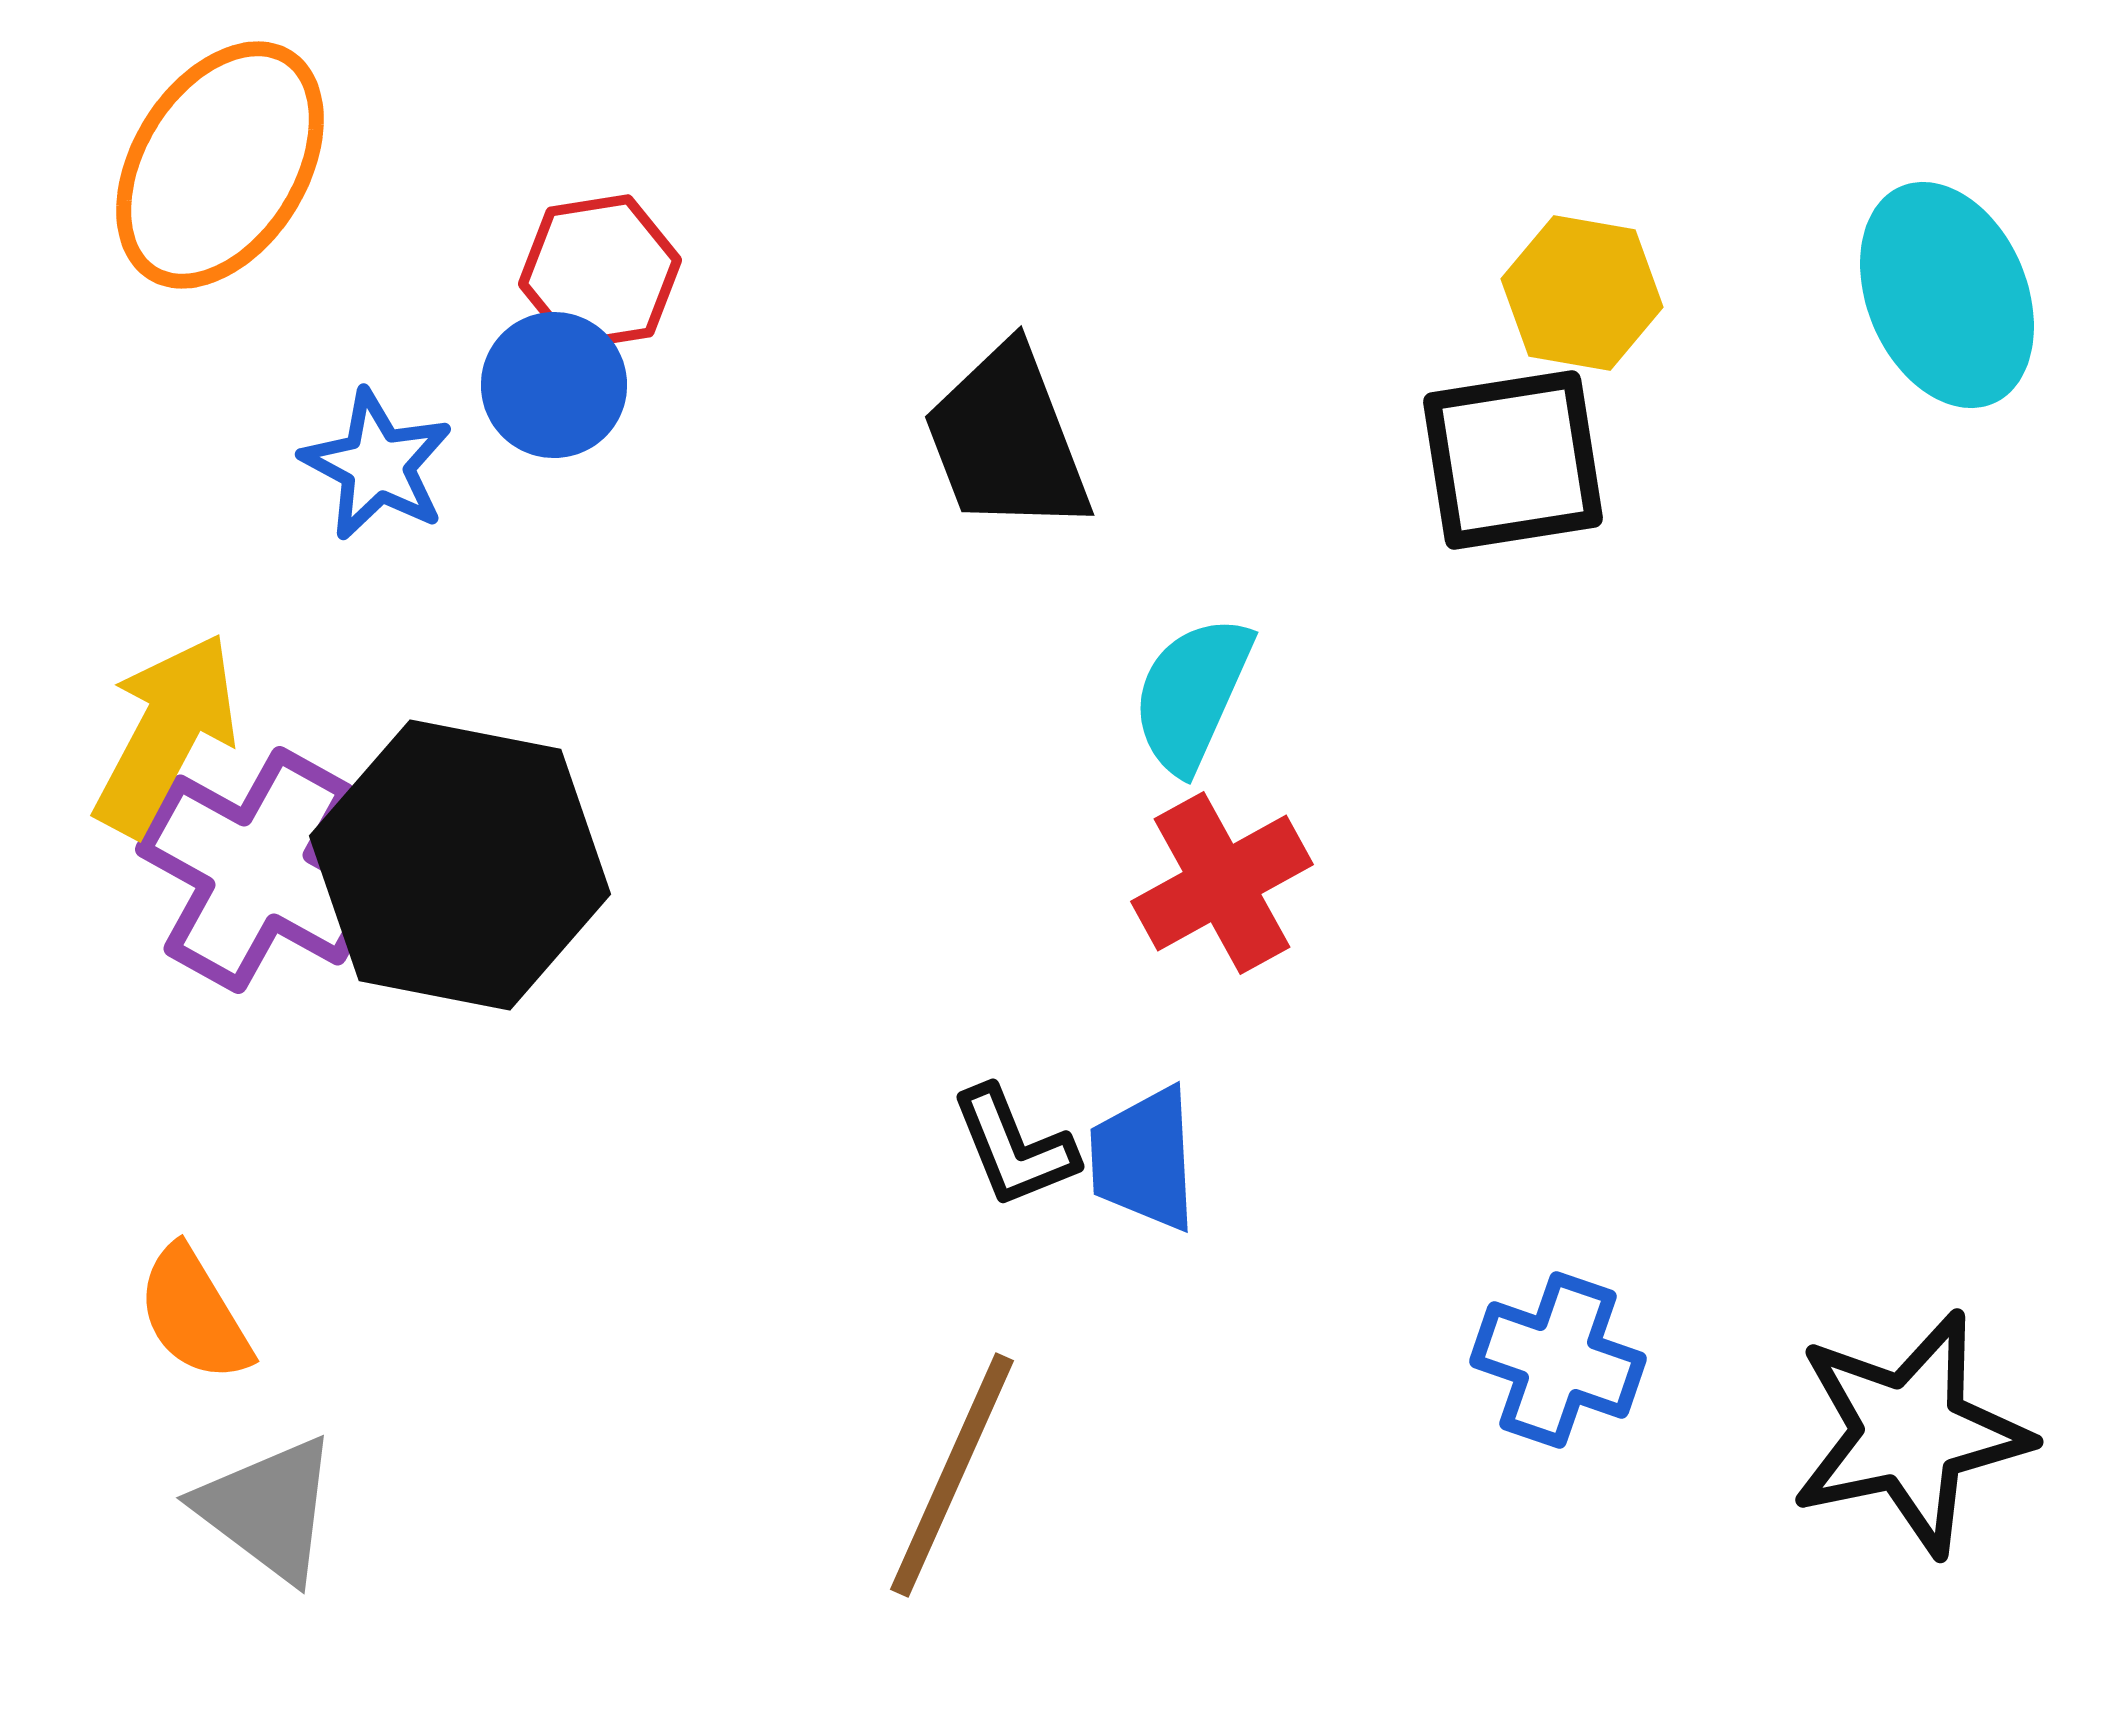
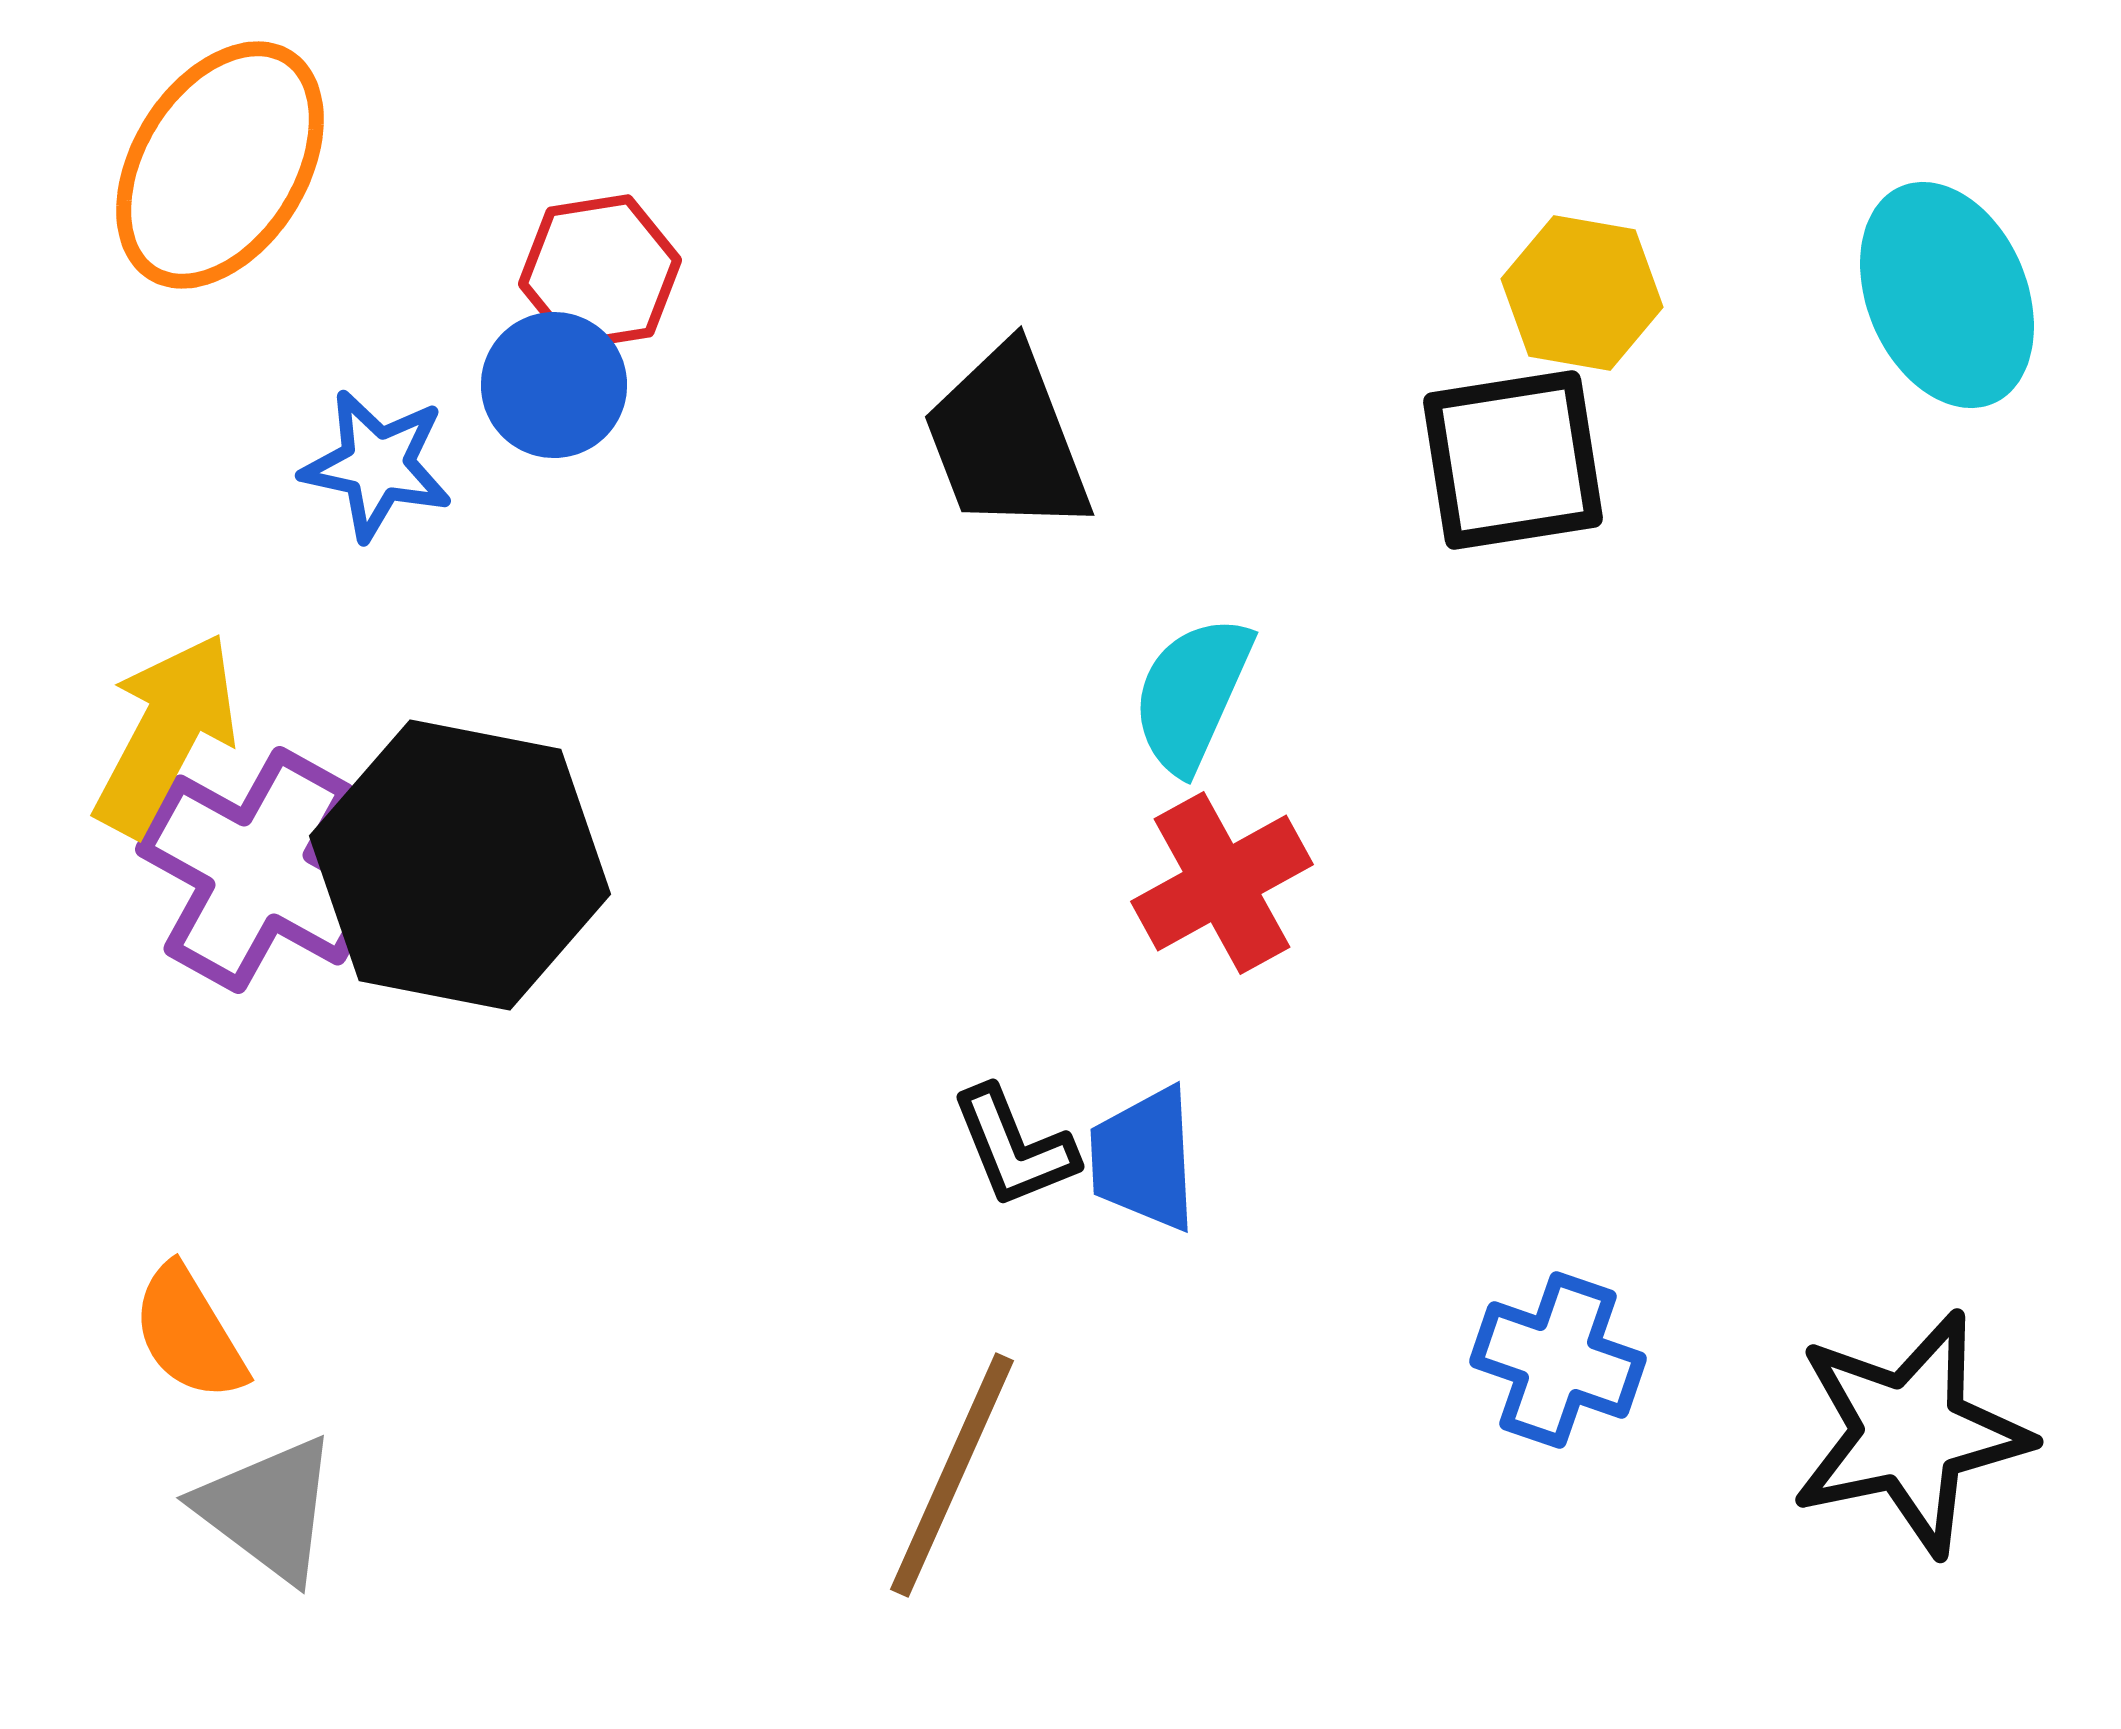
blue star: rotated 16 degrees counterclockwise
orange semicircle: moved 5 px left, 19 px down
